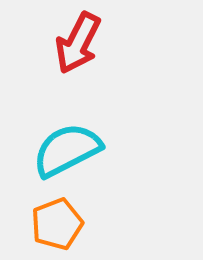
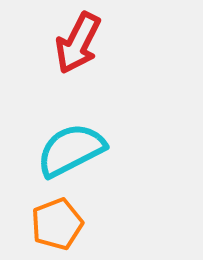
cyan semicircle: moved 4 px right
